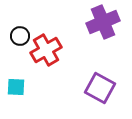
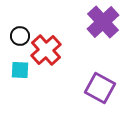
purple cross: rotated 20 degrees counterclockwise
red cross: rotated 12 degrees counterclockwise
cyan square: moved 4 px right, 17 px up
